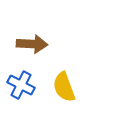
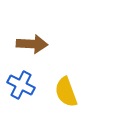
yellow semicircle: moved 2 px right, 5 px down
